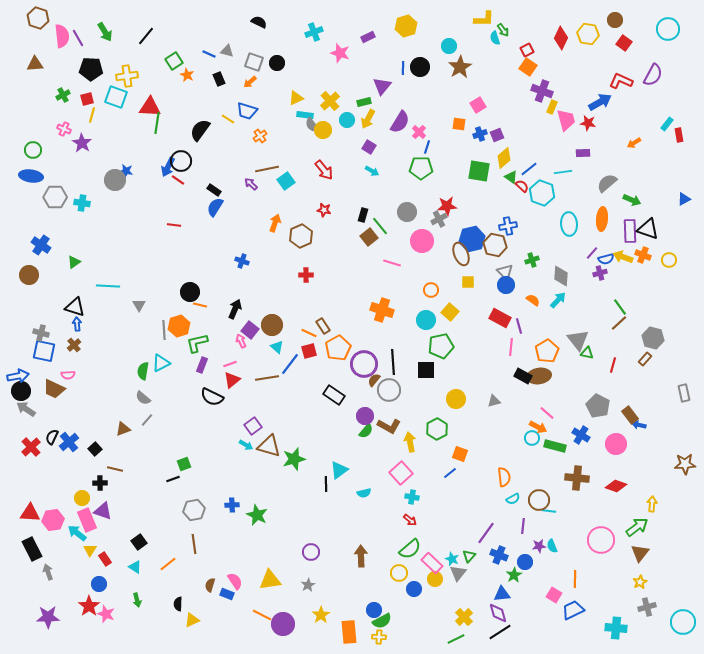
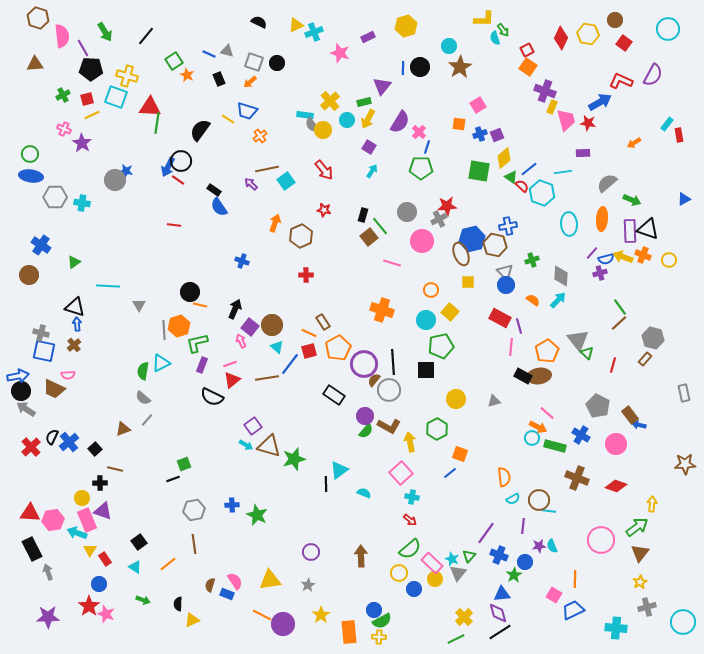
purple line at (78, 38): moved 5 px right, 10 px down
yellow cross at (127, 76): rotated 25 degrees clockwise
purple cross at (542, 91): moved 3 px right
yellow triangle at (296, 98): moved 73 px up
yellow line at (92, 115): rotated 49 degrees clockwise
green circle at (33, 150): moved 3 px left, 4 px down
cyan arrow at (372, 171): rotated 88 degrees counterclockwise
blue semicircle at (215, 207): moved 4 px right; rotated 66 degrees counterclockwise
brown rectangle at (323, 326): moved 4 px up
purple square at (250, 330): moved 3 px up
green triangle at (587, 353): rotated 32 degrees clockwise
brown cross at (577, 478): rotated 15 degrees clockwise
cyan semicircle at (364, 493): rotated 144 degrees counterclockwise
cyan arrow at (77, 533): rotated 18 degrees counterclockwise
green arrow at (137, 600): moved 6 px right; rotated 56 degrees counterclockwise
